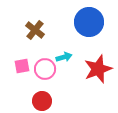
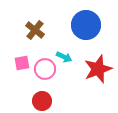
blue circle: moved 3 px left, 3 px down
cyan arrow: rotated 42 degrees clockwise
pink square: moved 3 px up
